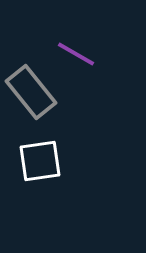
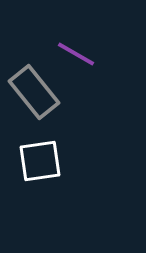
gray rectangle: moved 3 px right
